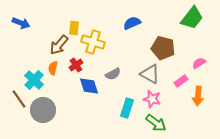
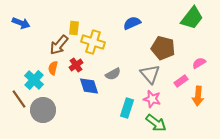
gray triangle: rotated 20 degrees clockwise
